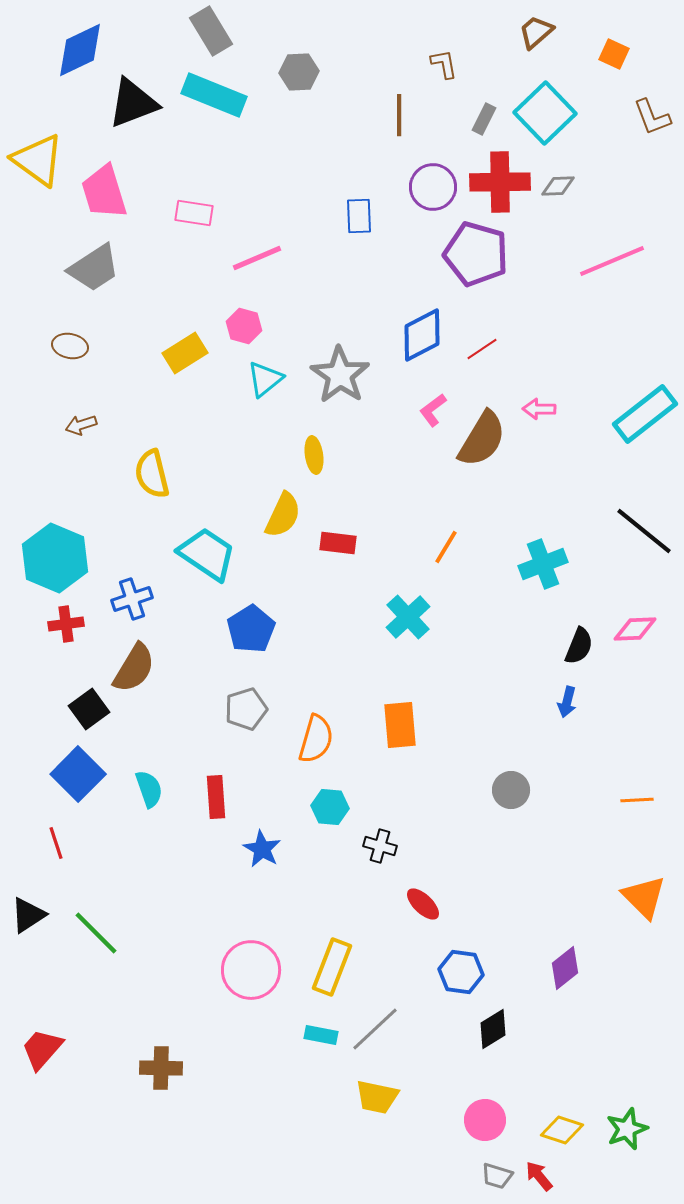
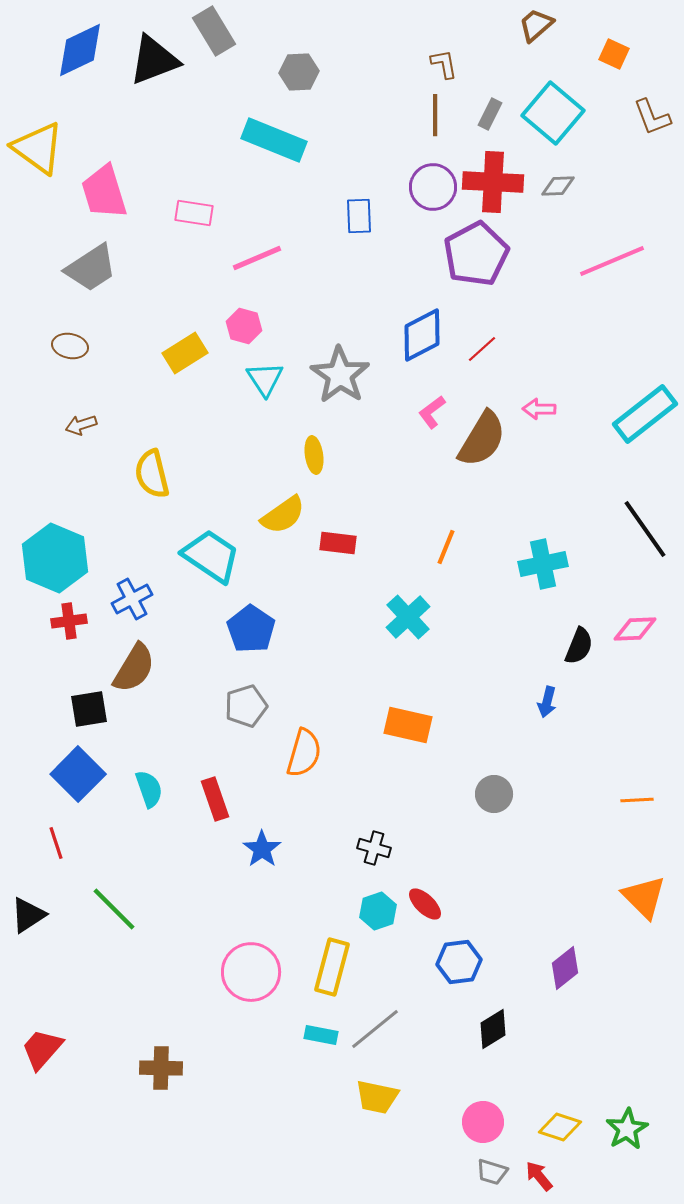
gray rectangle at (211, 31): moved 3 px right
brown trapezoid at (536, 32): moved 7 px up
cyan rectangle at (214, 95): moved 60 px right, 45 px down
black triangle at (133, 103): moved 21 px right, 43 px up
cyan square at (545, 113): moved 8 px right; rotated 6 degrees counterclockwise
brown line at (399, 115): moved 36 px right
gray rectangle at (484, 119): moved 6 px right, 5 px up
yellow triangle at (38, 160): moved 12 px up
red cross at (500, 182): moved 7 px left; rotated 4 degrees clockwise
purple pentagon at (476, 254): rotated 28 degrees clockwise
gray trapezoid at (94, 268): moved 3 px left
red line at (482, 349): rotated 8 degrees counterclockwise
cyan triangle at (265, 379): rotated 24 degrees counterclockwise
pink L-shape at (433, 410): moved 1 px left, 2 px down
yellow semicircle at (283, 515): rotated 30 degrees clockwise
black line at (644, 531): moved 1 px right, 2 px up; rotated 16 degrees clockwise
orange line at (446, 547): rotated 9 degrees counterclockwise
cyan trapezoid at (207, 554): moved 4 px right, 2 px down
cyan cross at (543, 564): rotated 9 degrees clockwise
blue cross at (132, 599): rotated 9 degrees counterclockwise
red cross at (66, 624): moved 3 px right, 3 px up
blue pentagon at (251, 629): rotated 6 degrees counterclockwise
blue arrow at (567, 702): moved 20 px left
black square at (89, 709): rotated 27 degrees clockwise
gray pentagon at (246, 709): moved 3 px up
orange rectangle at (400, 725): moved 8 px right; rotated 72 degrees counterclockwise
orange semicircle at (316, 739): moved 12 px left, 14 px down
gray circle at (511, 790): moved 17 px left, 4 px down
red rectangle at (216, 797): moved 1 px left, 2 px down; rotated 15 degrees counterclockwise
cyan hexagon at (330, 807): moved 48 px right, 104 px down; rotated 24 degrees counterclockwise
black cross at (380, 846): moved 6 px left, 2 px down
blue star at (262, 849): rotated 6 degrees clockwise
red ellipse at (423, 904): moved 2 px right
green line at (96, 933): moved 18 px right, 24 px up
yellow rectangle at (332, 967): rotated 6 degrees counterclockwise
pink circle at (251, 970): moved 2 px down
blue hexagon at (461, 972): moved 2 px left, 10 px up; rotated 15 degrees counterclockwise
gray line at (375, 1029): rotated 4 degrees clockwise
pink circle at (485, 1120): moved 2 px left, 2 px down
green star at (627, 1129): rotated 9 degrees counterclockwise
yellow diamond at (562, 1130): moved 2 px left, 3 px up
gray trapezoid at (497, 1176): moved 5 px left, 4 px up
